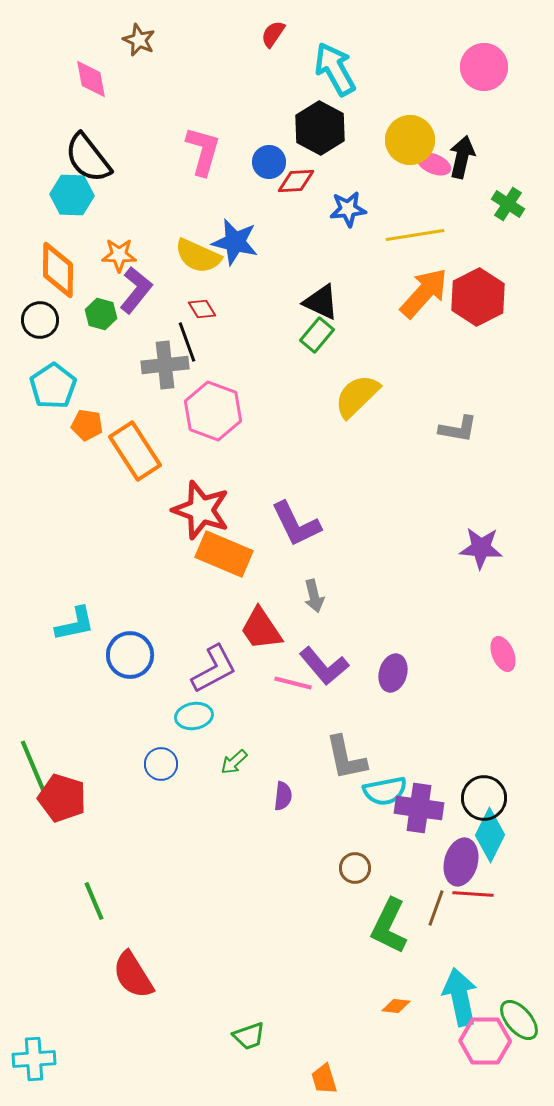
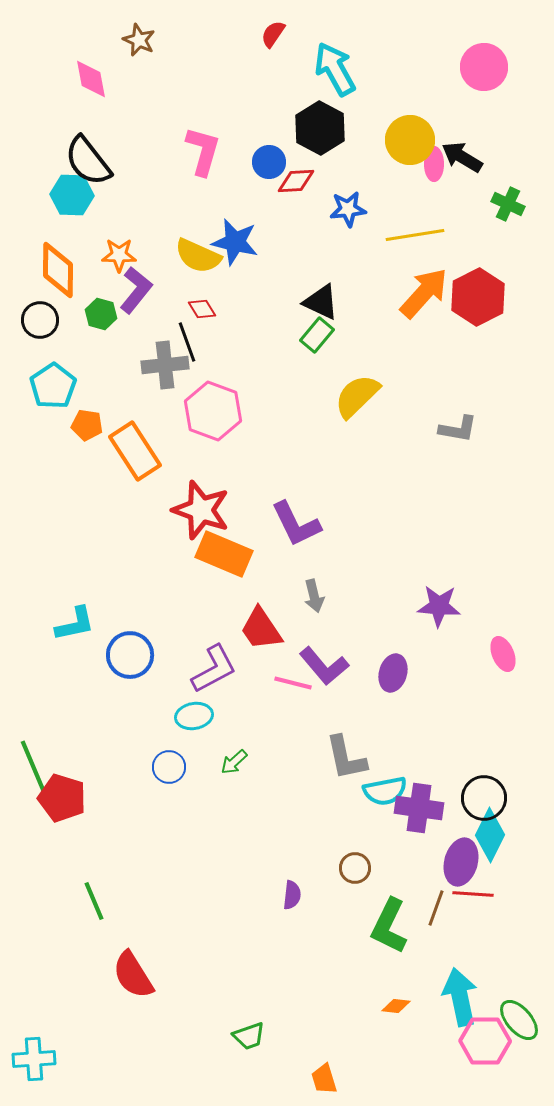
black arrow at (462, 157): rotated 72 degrees counterclockwise
black semicircle at (88, 158): moved 3 px down
pink ellipse at (434, 164): rotated 68 degrees clockwise
green cross at (508, 204): rotated 8 degrees counterclockwise
purple star at (481, 548): moved 42 px left, 58 px down
blue circle at (161, 764): moved 8 px right, 3 px down
purple semicircle at (283, 796): moved 9 px right, 99 px down
